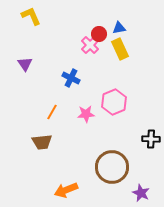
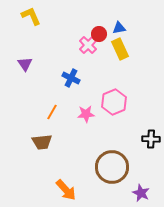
pink cross: moved 2 px left
orange arrow: rotated 110 degrees counterclockwise
